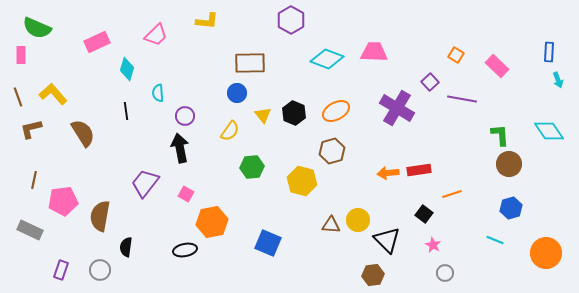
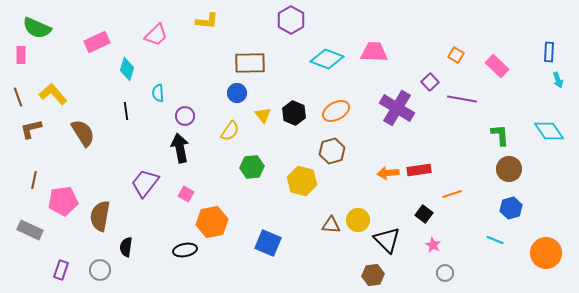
brown circle at (509, 164): moved 5 px down
